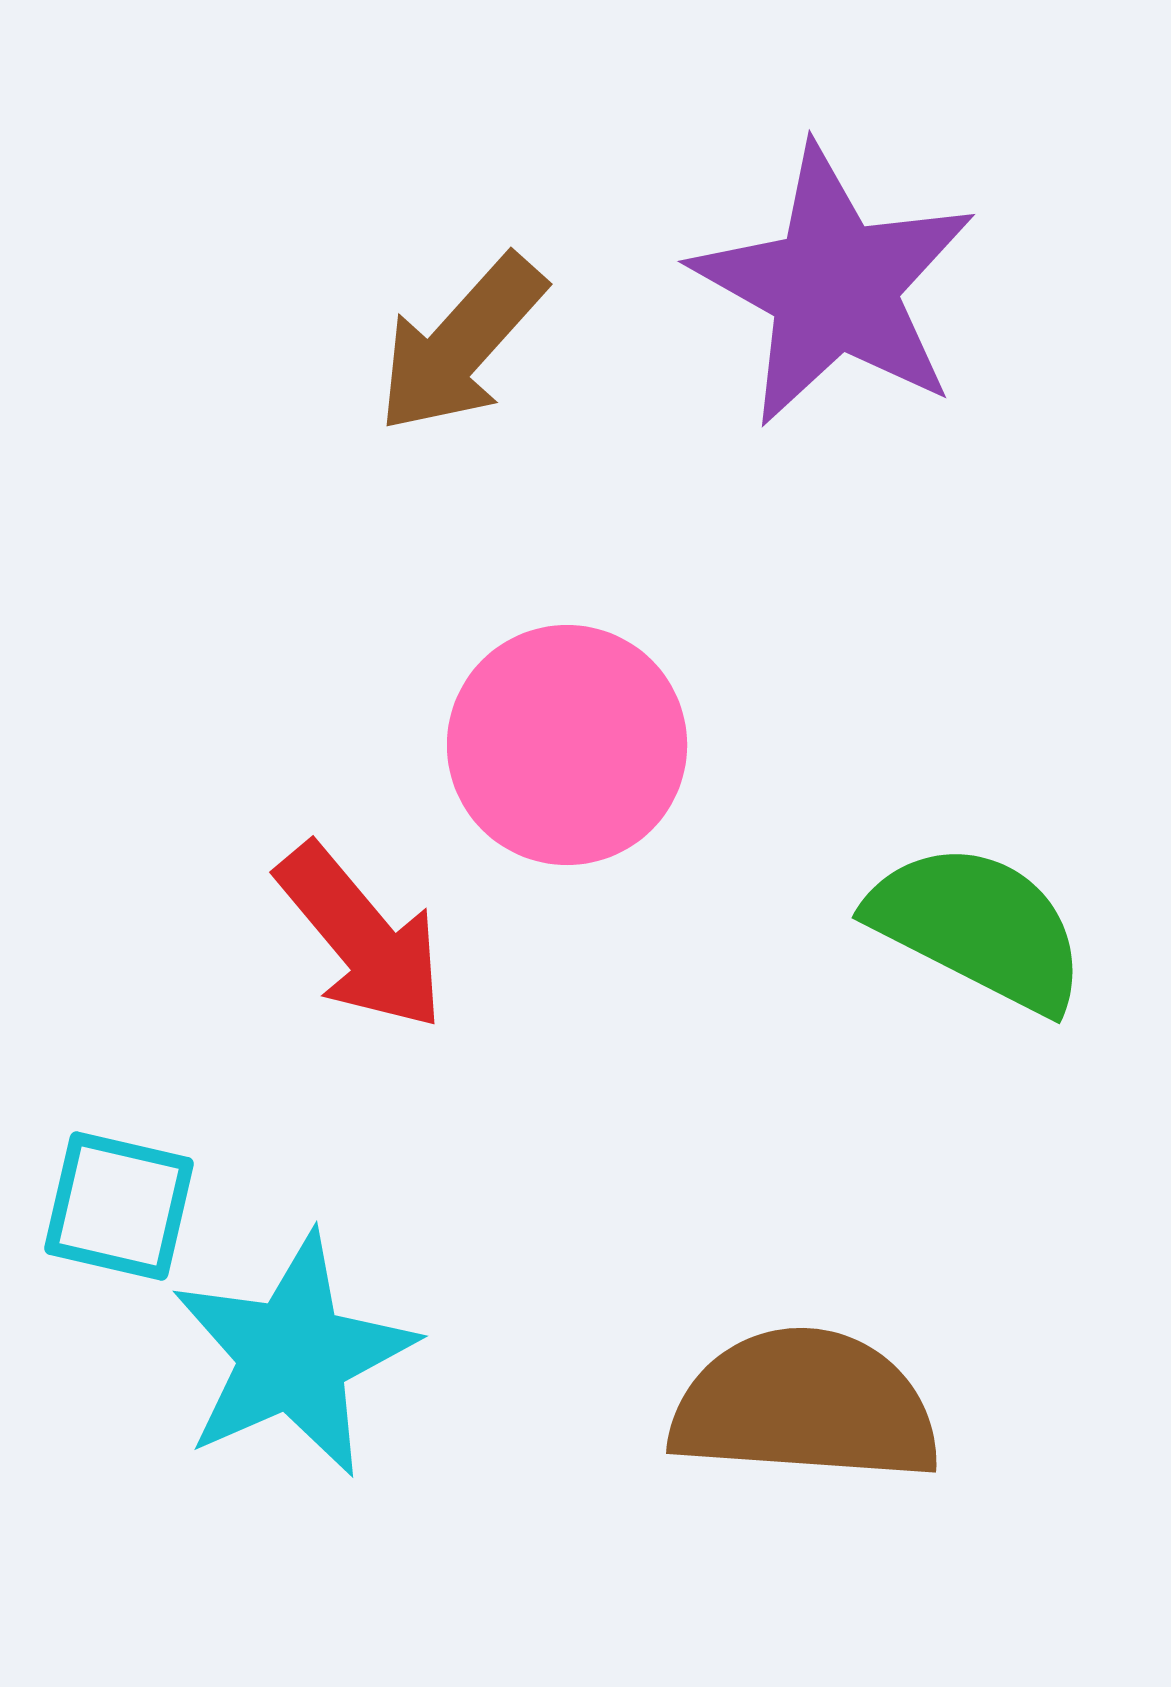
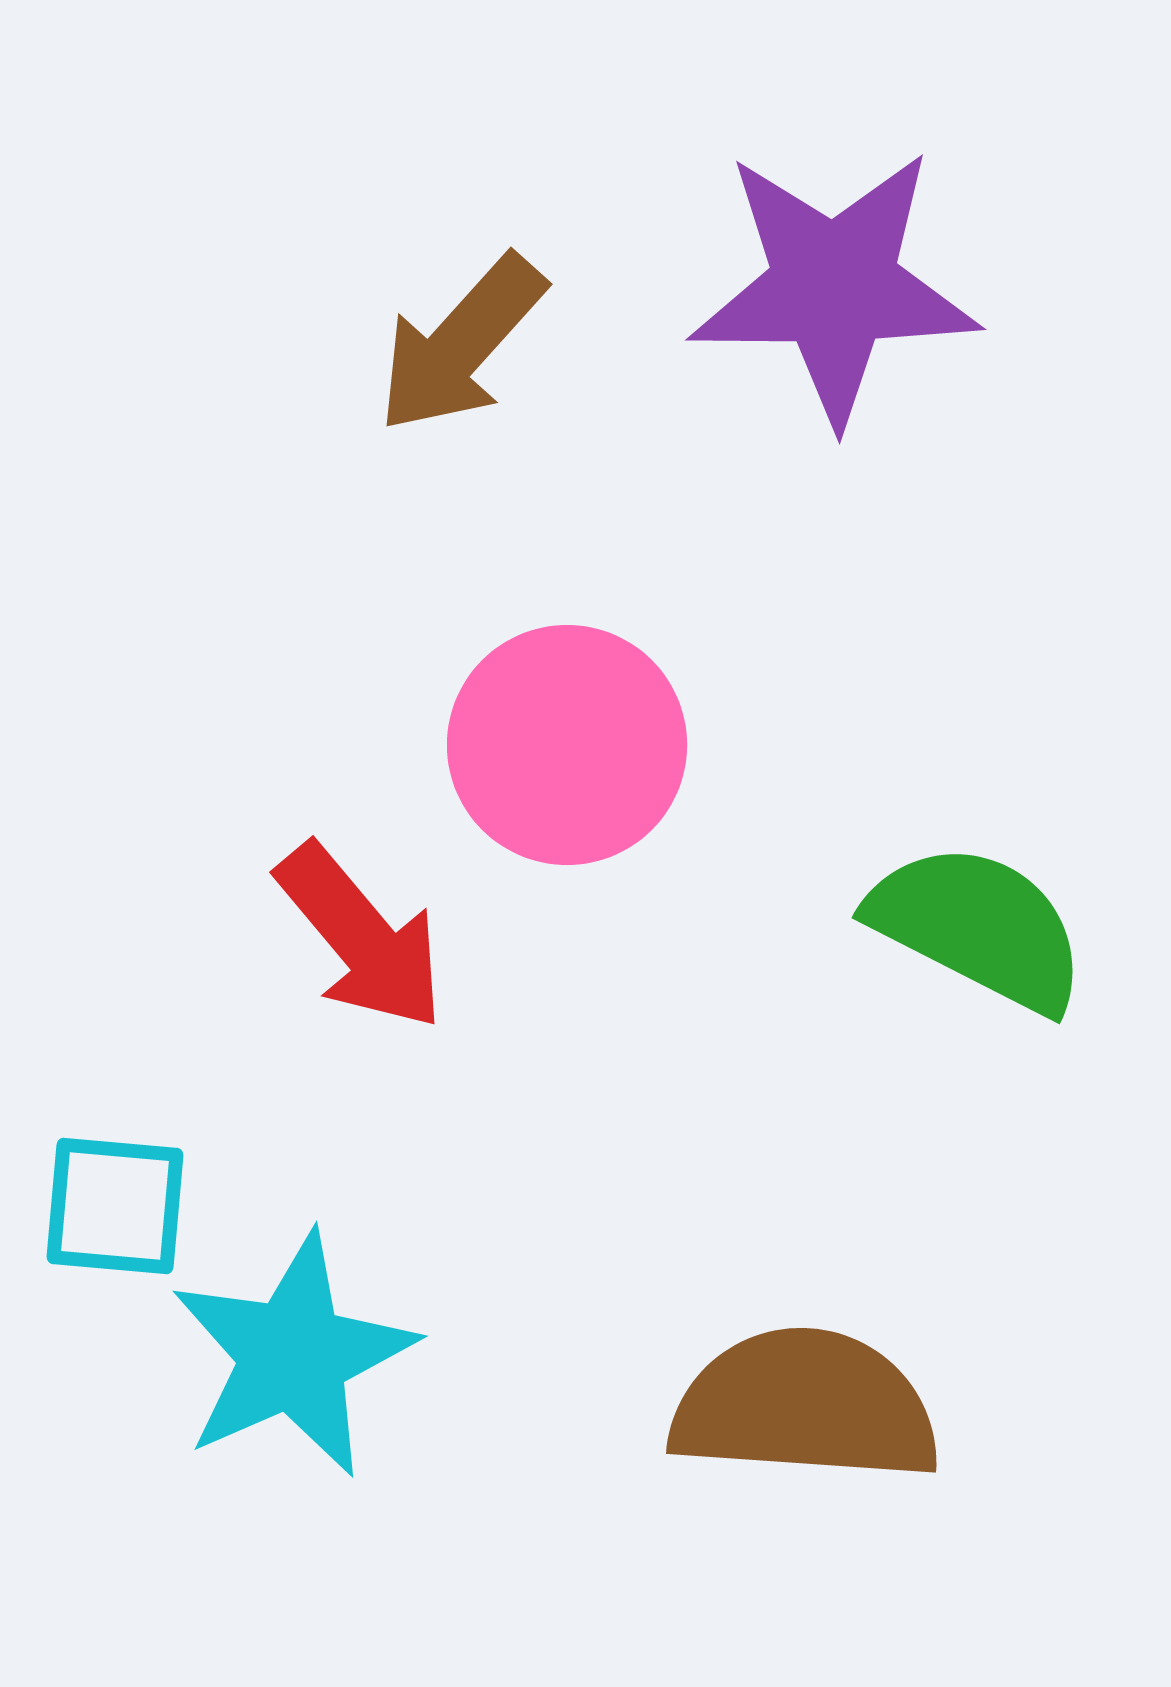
purple star: rotated 29 degrees counterclockwise
cyan square: moved 4 px left; rotated 8 degrees counterclockwise
